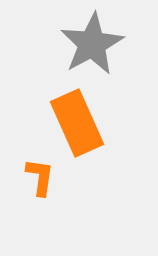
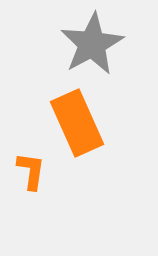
orange L-shape: moved 9 px left, 6 px up
